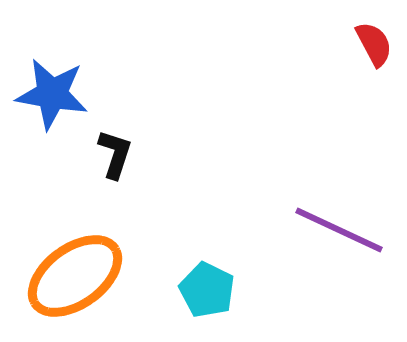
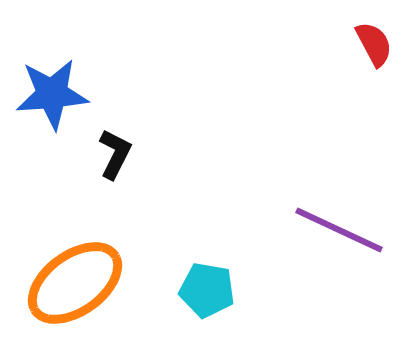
blue star: rotated 14 degrees counterclockwise
black L-shape: rotated 9 degrees clockwise
orange ellipse: moved 7 px down
cyan pentagon: rotated 16 degrees counterclockwise
